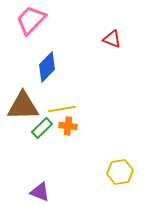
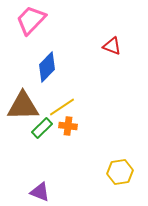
red triangle: moved 7 px down
yellow line: moved 2 px up; rotated 24 degrees counterclockwise
